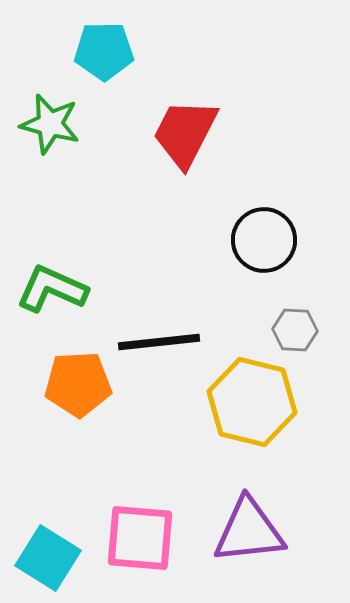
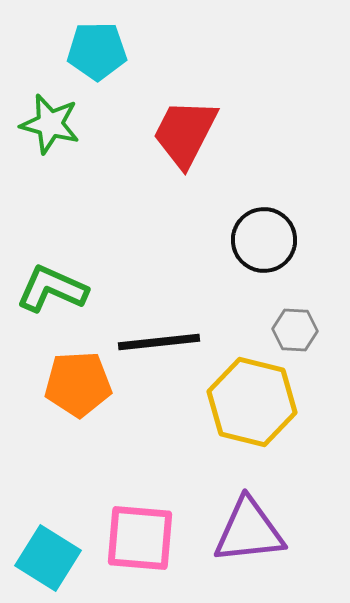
cyan pentagon: moved 7 px left
